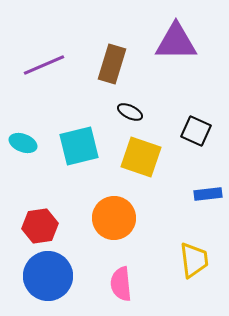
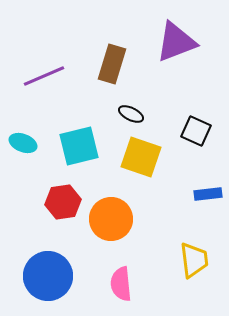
purple triangle: rotated 21 degrees counterclockwise
purple line: moved 11 px down
black ellipse: moved 1 px right, 2 px down
orange circle: moved 3 px left, 1 px down
red hexagon: moved 23 px right, 24 px up
